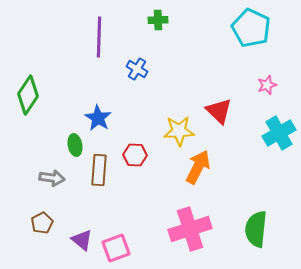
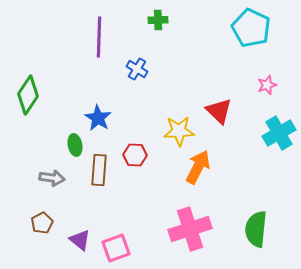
purple triangle: moved 2 px left
